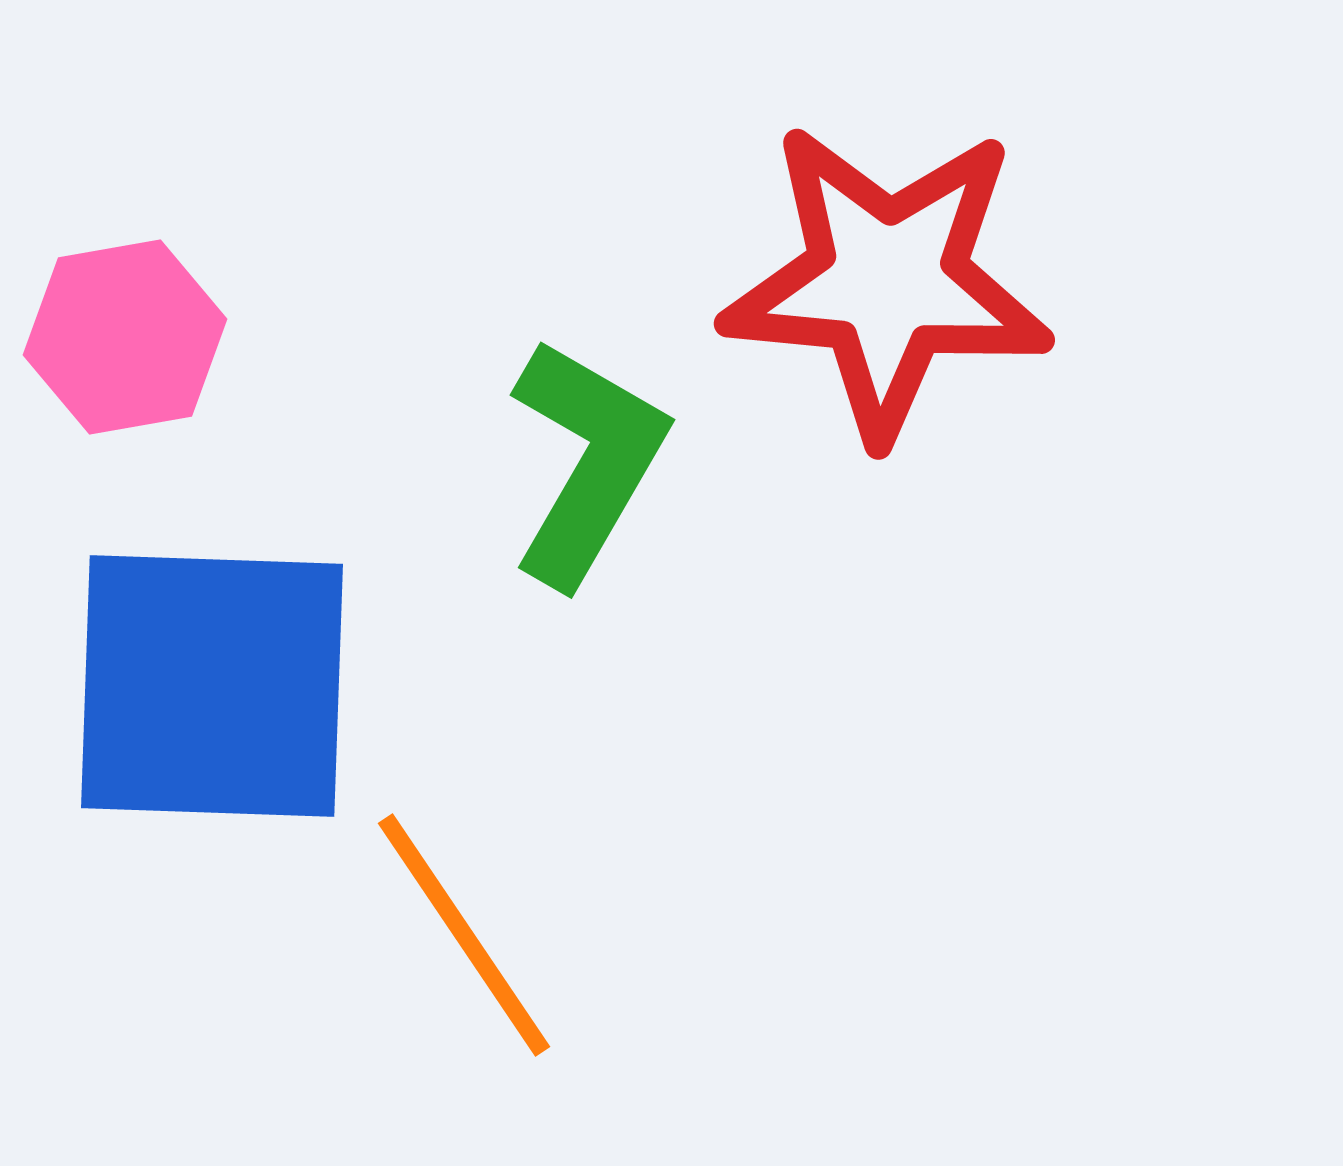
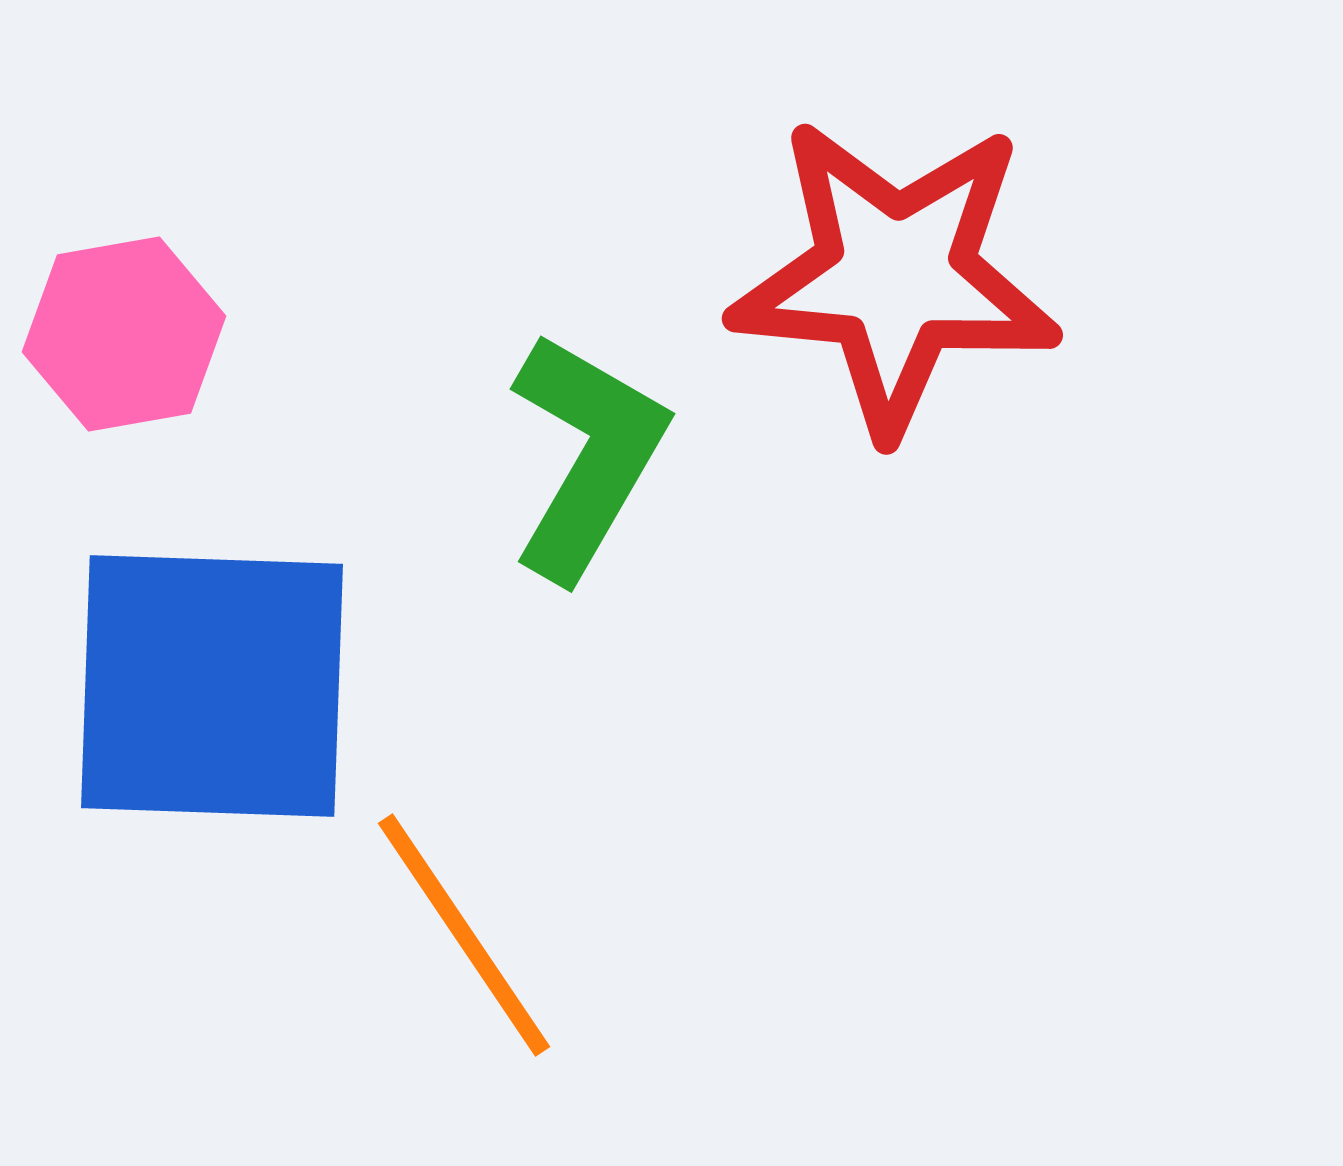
red star: moved 8 px right, 5 px up
pink hexagon: moved 1 px left, 3 px up
green L-shape: moved 6 px up
